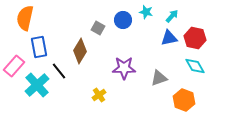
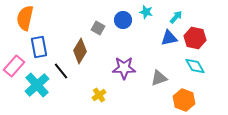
cyan arrow: moved 4 px right, 1 px down
black line: moved 2 px right
